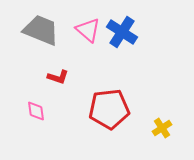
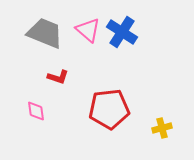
gray trapezoid: moved 4 px right, 3 px down
yellow cross: rotated 18 degrees clockwise
